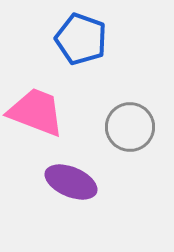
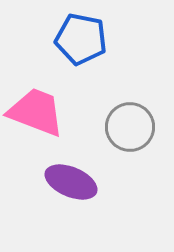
blue pentagon: rotated 9 degrees counterclockwise
